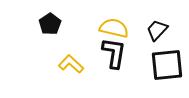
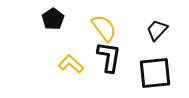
black pentagon: moved 3 px right, 5 px up
yellow semicircle: moved 10 px left; rotated 40 degrees clockwise
black L-shape: moved 5 px left, 4 px down
black square: moved 12 px left, 8 px down
